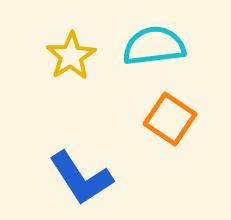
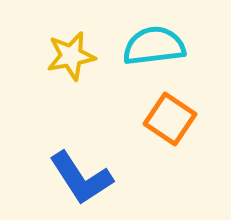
yellow star: rotated 21 degrees clockwise
